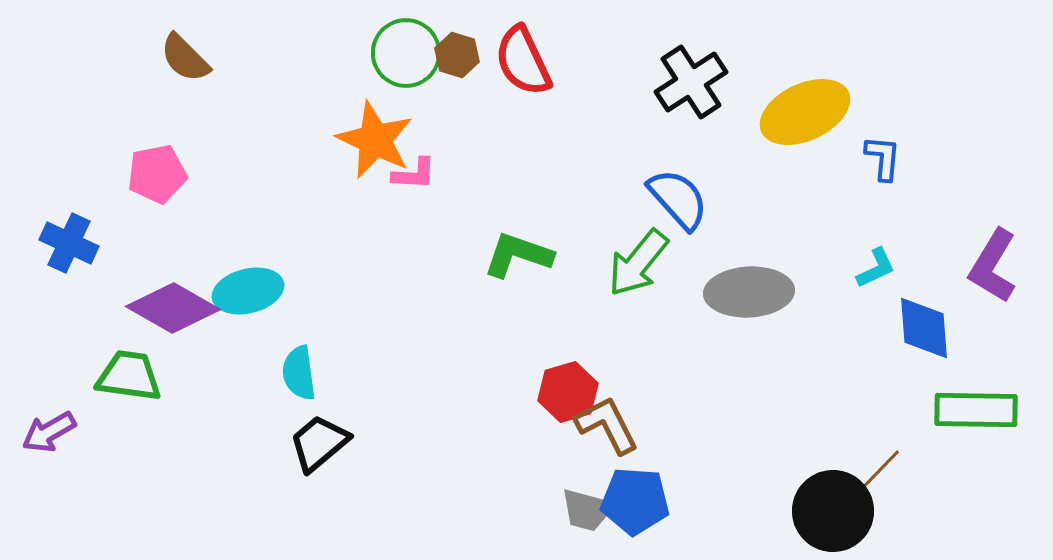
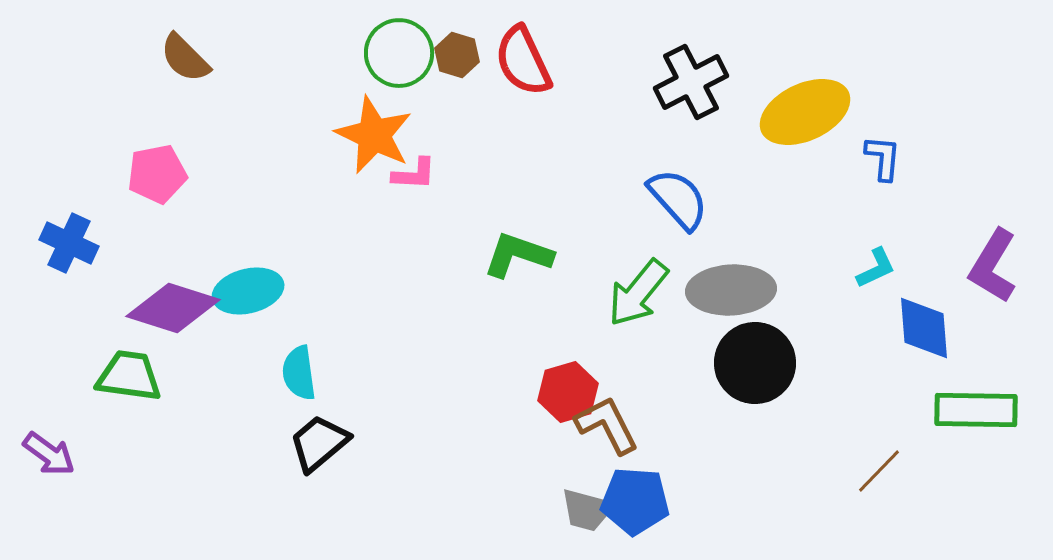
green circle: moved 7 px left
black cross: rotated 6 degrees clockwise
orange star: moved 1 px left, 5 px up
green arrow: moved 30 px down
gray ellipse: moved 18 px left, 2 px up
purple diamond: rotated 12 degrees counterclockwise
purple arrow: moved 22 px down; rotated 114 degrees counterclockwise
black circle: moved 78 px left, 148 px up
